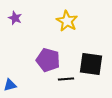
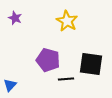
blue triangle: rotated 32 degrees counterclockwise
